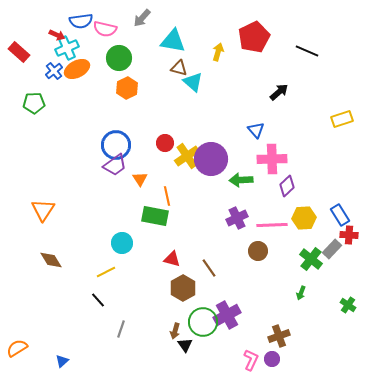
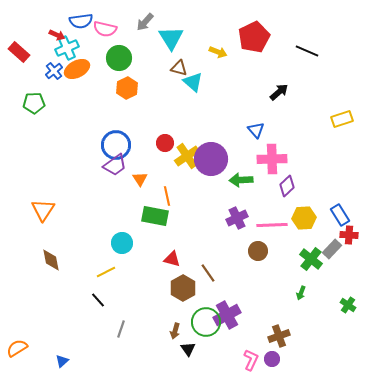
gray arrow at (142, 18): moved 3 px right, 4 px down
cyan triangle at (173, 41): moved 2 px left, 3 px up; rotated 48 degrees clockwise
yellow arrow at (218, 52): rotated 96 degrees clockwise
brown diamond at (51, 260): rotated 20 degrees clockwise
brown line at (209, 268): moved 1 px left, 5 px down
green circle at (203, 322): moved 3 px right
black triangle at (185, 345): moved 3 px right, 4 px down
